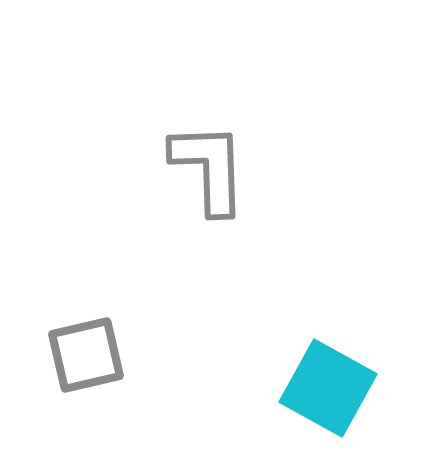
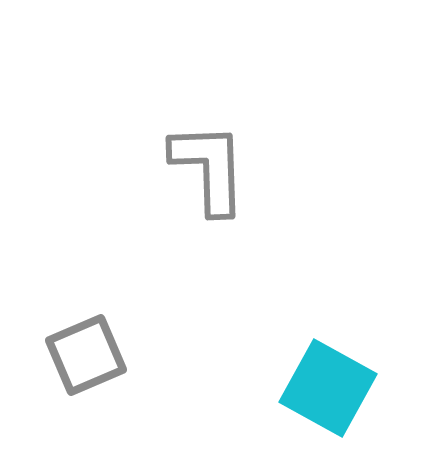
gray square: rotated 10 degrees counterclockwise
